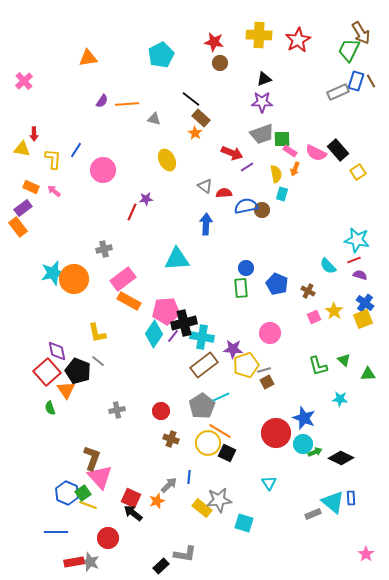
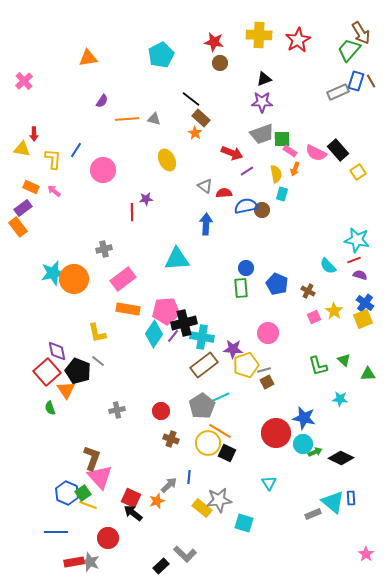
green trapezoid at (349, 50): rotated 15 degrees clockwise
orange line at (127, 104): moved 15 px down
purple line at (247, 167): moved 4 px down
red line at (132, 212): rotated 24 degrees counterclockwise
orange rectangle at (129, 301): moved 1 px left, 8 px down; rotated 20 degrees counterclockwise
pink circle at (270, 333): moved 2 px left
blue star at (304, 418): rotated 10 degrees counterclockwise
gray L-shape at (185, 554): rotated 35 degrees clockwise
